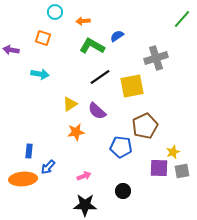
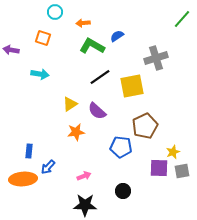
orange arrow: moved 2 px down
